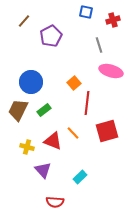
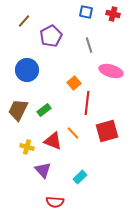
red cross: moved 6 px up; rotated 32 degrees clockwise
gray line: moved 10 px left
blue circle: moved 4 px left, 12 px up
